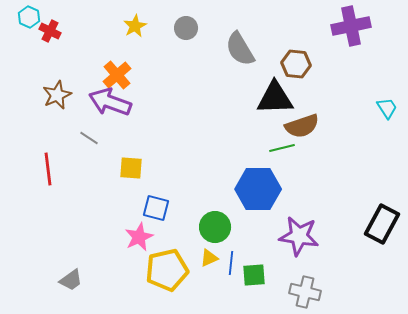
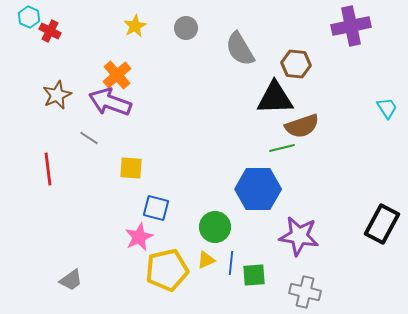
yellow triangle: moved 3 px left, 2 px down
